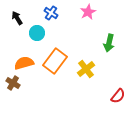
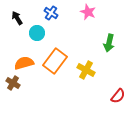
pink star: rotated 21 degrees counterclockwise
yellow cross: moved 1 px down; rotated 24 degrees counterclockwise
